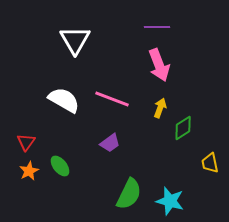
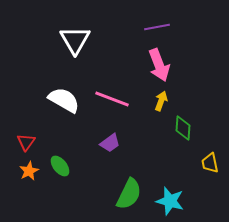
purple line: rotated 10 degrees counterclockwise
yellow arrow: moved 1 px right, 7 px up
green diamond: rotated 55 degrees counterclockwise
